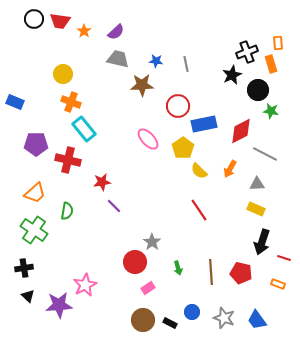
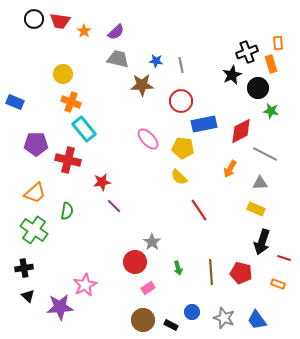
gray line at (186, 64): moved 5 px left, 1 px down
black circle at (258, 90): moved 2 px up
red circle at (178, 106): moved 3 px right, 5 px up
yellow pentagon at (183, 148): rotated 30 degrees counterclockwise
yellow semicircle at (199, 171): moved 20 px left, 6 px down
gray triangle at (257, 184): moved 3 px right, 1 px up
purple star at (59, 305): moved 1 px right, 2 px down
black rectangle at (170, 323): moved 1 px right, 2 px down
